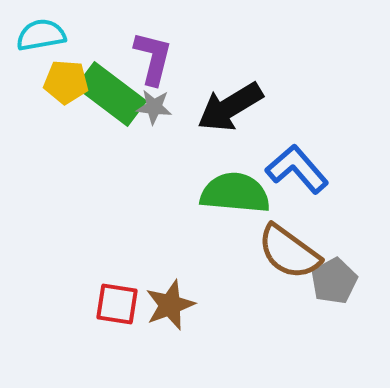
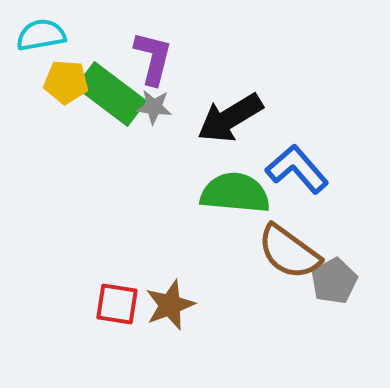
black arrow: moved 11 px down
